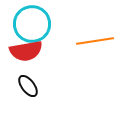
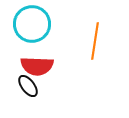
orange line: rotated 72 degrees counterclockwise
red semicircle: moved 11 px right, 15 px down; rotated 12 degrees clockwise
